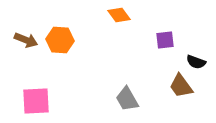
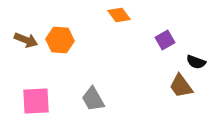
purple square: rotated 24 degrees counterclockwise
gray trapezoid: moved 34 px left
